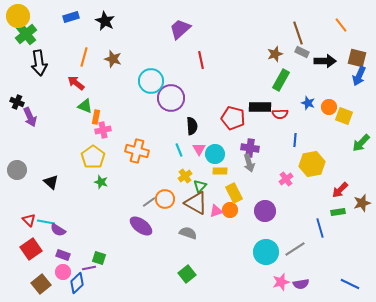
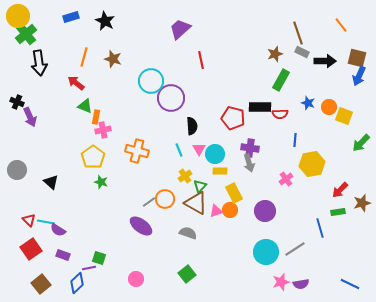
pink circle at (63, 272): moved 73 px right, 7 px down
